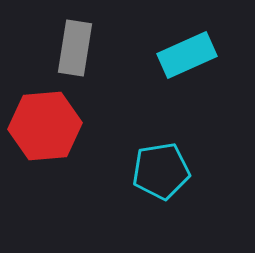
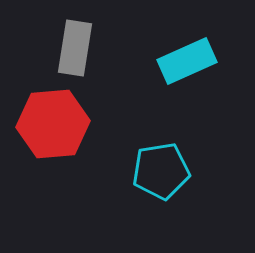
cyan rectangle: moved 6 px down
red hexagon: moved 8 px right, 2 px up
